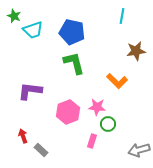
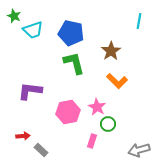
cyan line: moved 17 px right, 5 px down
blue pentagon: moved 1 px left, 1 px down
brown star: moved 25 px left; rotated 24 degrees counterclockwise
pink star: rotated 24 degrees clockwise
pink hexagon: rotated 10 degrees clockwise
red arrow: rotated 104 degrees clockwise
